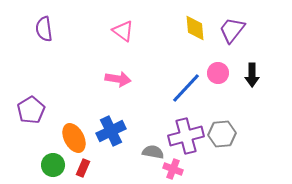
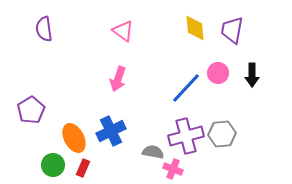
purple trapezoid: rotated 28 degrees counterclockwise
pink arrow: rotated 100 degrees clockwise
